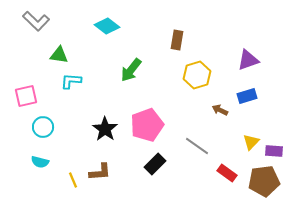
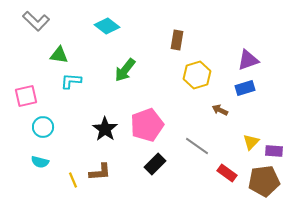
green arrow: moved 6 px left
blue rectangle: moved 2 px left, 8 px up
